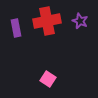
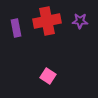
purple star: rotated 21 degrees counterclockwise
pink square: moved 3 px up
